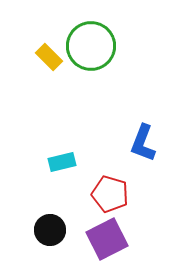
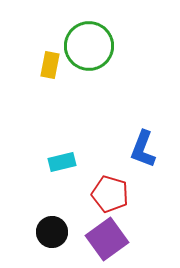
green circle: moved 2 px left
yellow rectangle: moved 1 px right, 8 px down; rotated 56 degrees clockwise
blue L-shape: moved 6 px down
black circle: moved 2 px right, 2 px down
purple square: rotated 9 degrees counterclockwise
